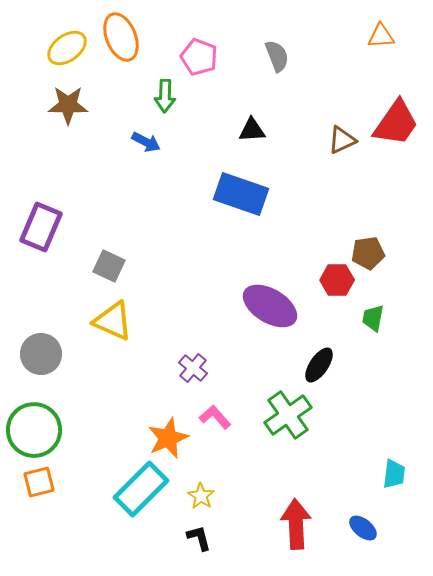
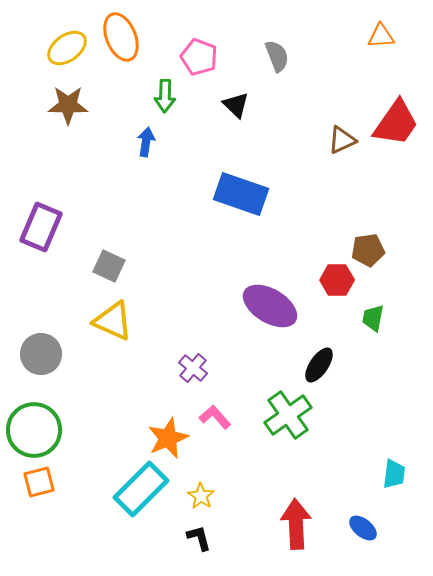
black triangle: moved 16 px left, 25 px up; rotated 48 degrees clockwise
blue arrow: rotated 108 degrees counterclockwise
brown pentagon: moved 3 px up
